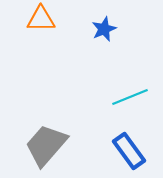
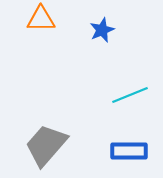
blue star: moved 2 px left, 1 px down
cyan line: moved 2 px up
blue rectangle: rotated 54 degrees counterclockwise
